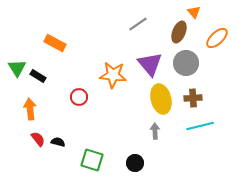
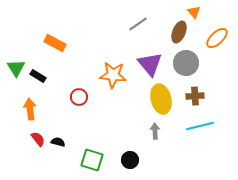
green triangle: moved 1 px left
brown cross: moved 2 px right, 2 px up
black circle: moved 5 px left, 3 px up
